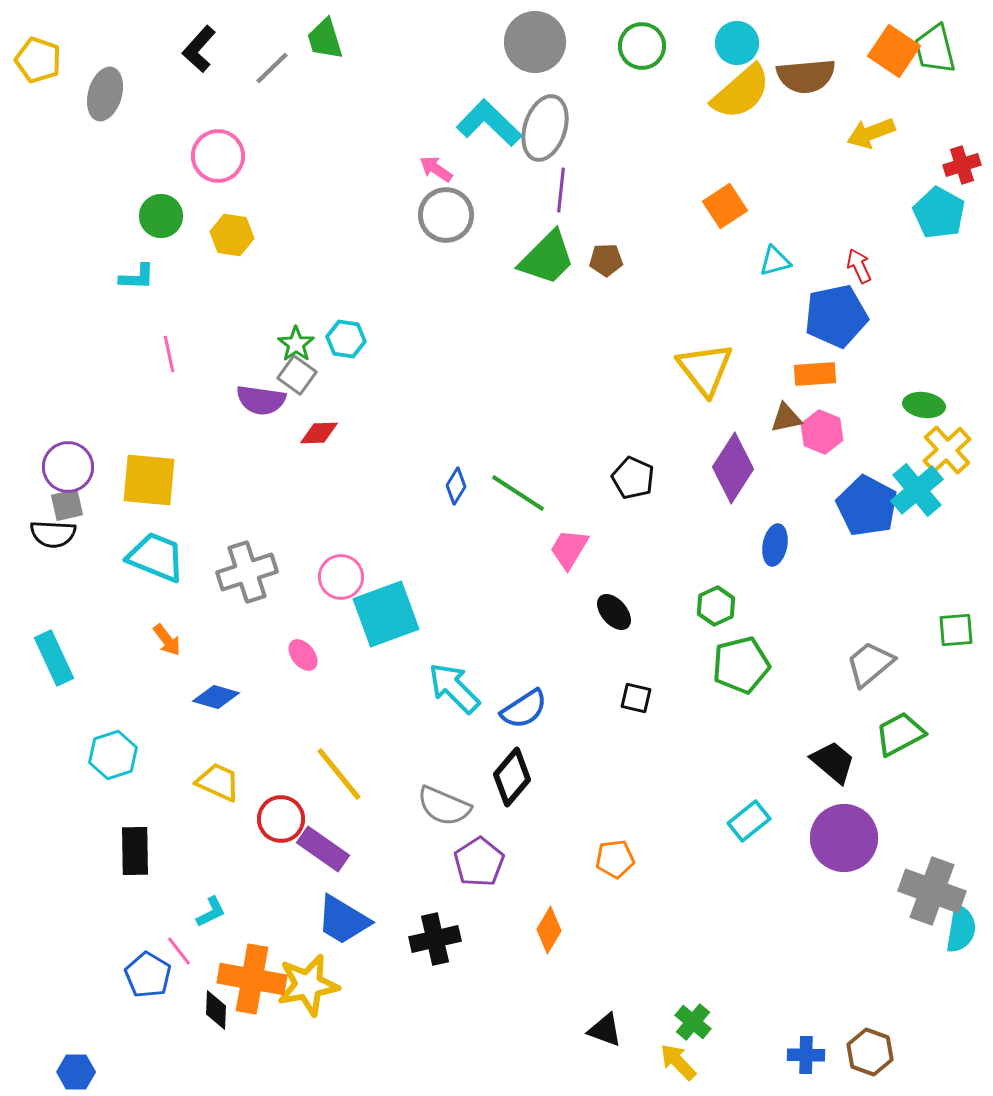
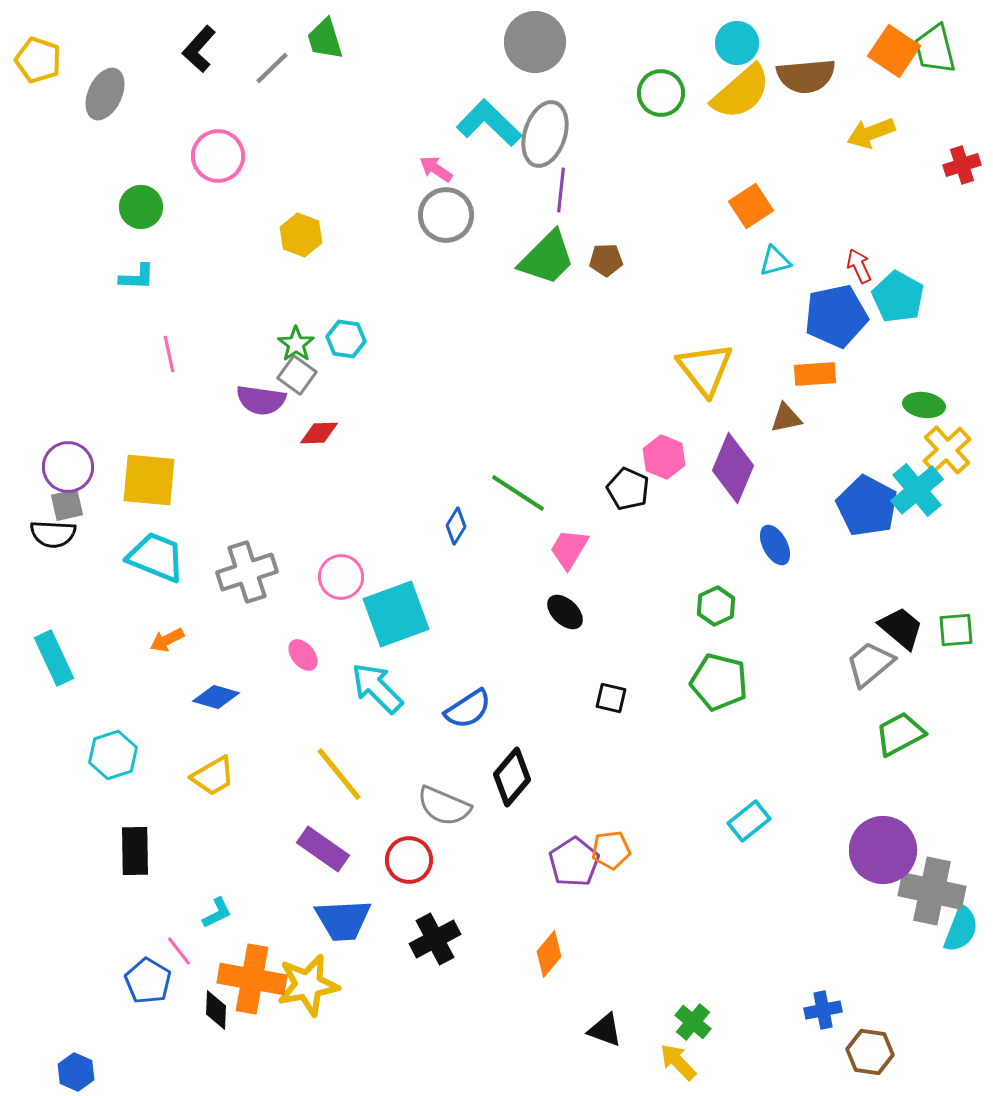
green circle at (642, 46): moved 19 px right, 47 px down
gray ellipse at (105, 94): rotated 9 degrees clockwise
gray ellipse at (545, 128): moved 6 px down
orange square at (725, 206): moved 26 px right
cyan pentagon at (939, 213): moved 41 px left, 84 px down
green circle at (161, 216): moved 20 px left, 9 px up
yellow hexagon at (232, 235): moved 69 px right; rotated 12 degrees clockwise
pink hexagon at (822, 432): moved 158 px left, 25 px down
purple diamond at (733, 468): rotated 10 degrees counterclockwise
black pentagon at (633, 478): moved 5 px left, 11 px down
blue diamond at (456, 486): moved 40 px down
blue ellipse at (775, 545): rotated 39 degrees counterclockwise
black ellipse at (614, 612): moved 49 px left; rotated 6 degrees counterclockwise
cyan square at (386, 614): moved 10 px right
orange arrow at (167, 640): rotated 100 degrees clockwise
green pentagon at (741, 665): moved 22 px left, 17 px down; rotated 28 degrees clockwise
cyan arrow at (454, 688): moved 77 px left
black square at (636, 698): moved 25 px left
blue semicircle at (524, 709): moved 56 px left
black trapezoid at (833, 762): moved 68 px right, 134 px up
yellow trapezoid at (218, 782): moved 5 px left, 6 px up; rotated 126 degrees clockwise
red circle at (281, 819): moved 128 px right, 41 px down
purple circle at (844, 838): moved 39 px right, 12 px down
orange pentagon at (615, 859): moved 4 px left, 9 px up
purple pentagon at (479, 862): moved 95 px right
gray cross at (932, 891): rotated 8 degrees counterclockwise
cyan L-shape at (211, 912): moved 6 px right, 1 px down
blue trapezoid at (343, 920): rotated 34 degrees counterclockwise
cyan semicircle at (961, 929): rotated 12 degrees clockwise
orange diamond at (549, 930): moved 24 px down; rotated 9 degrees clockwise
black cross at (435, 939): rotated 15 degrees counterclockwise
blue pentagon at (148, 975): moved 6 px down
brown hexagon at (870, 1052): rotated 12 degrees counterclockwise
blue cross at (806, 1055): moved 17 px right, 45 px up; rotated 12 degrees counterclockwise
blue hexagon at (76, 1072): rotated 24 degrees clockwise
